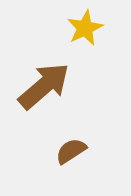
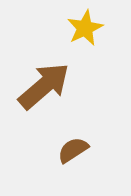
brown semicircle: moved 2 px right, 1 px up
